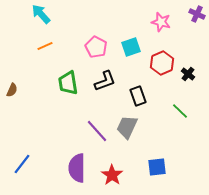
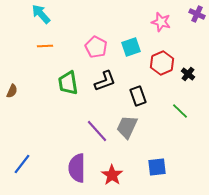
orange line: rotated 21 degrees clockwise
brown semicircle: moved 1 px down
